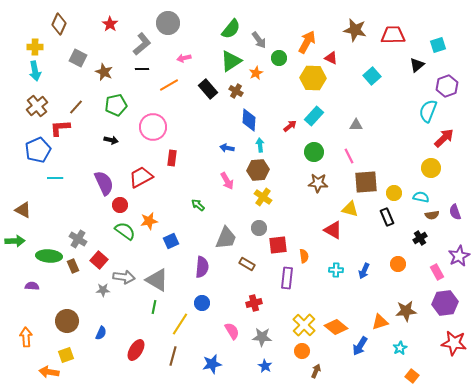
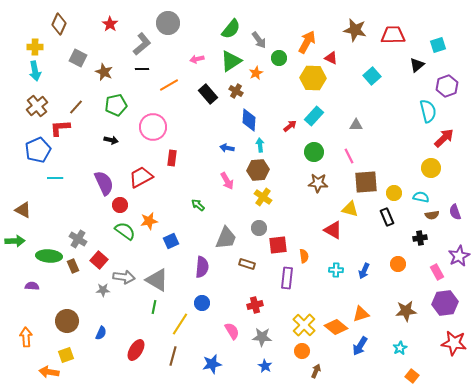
pink arrow at (184, 58): moved 13 px right, 1 px down
black rectangle at (208, 89): moved 5 px down
cyan semicircle at (428, 111): rotated 145 degrees clockwise
black cross at (420, 238): rotated 24 degrees clockwise
brown rectangle at (247, 264): rotated 14 degrees counterclockwise
red cross at (254, 303): moved 1 px right, 2 px down
orange triangle at (380, 322): moved 19 px left, 8 px up
